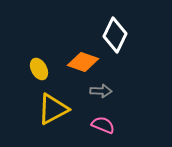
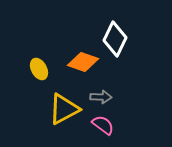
white diamond: moved 4 px down
gray arrow: moved 6 px down
yellow triangle: moved 11 px right
pink semicircle: rotated 15 degrees clockwise
